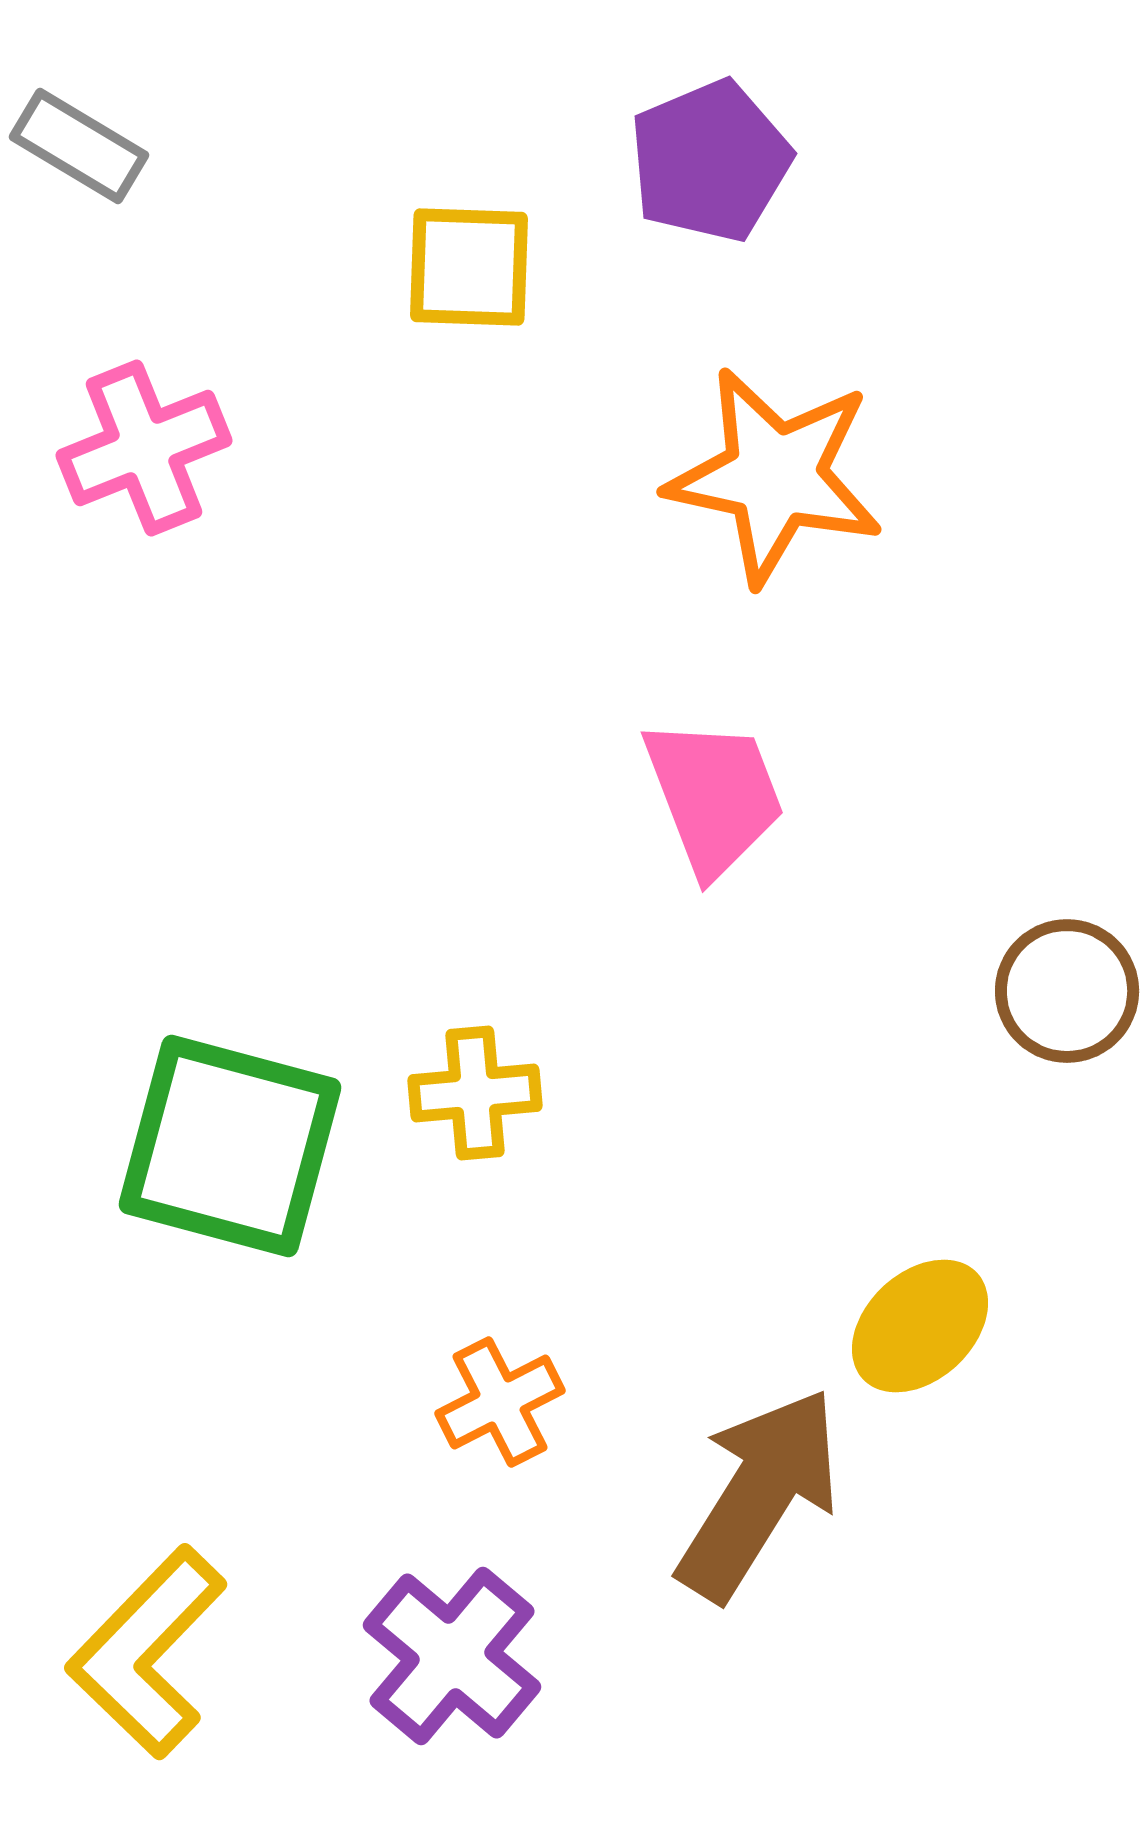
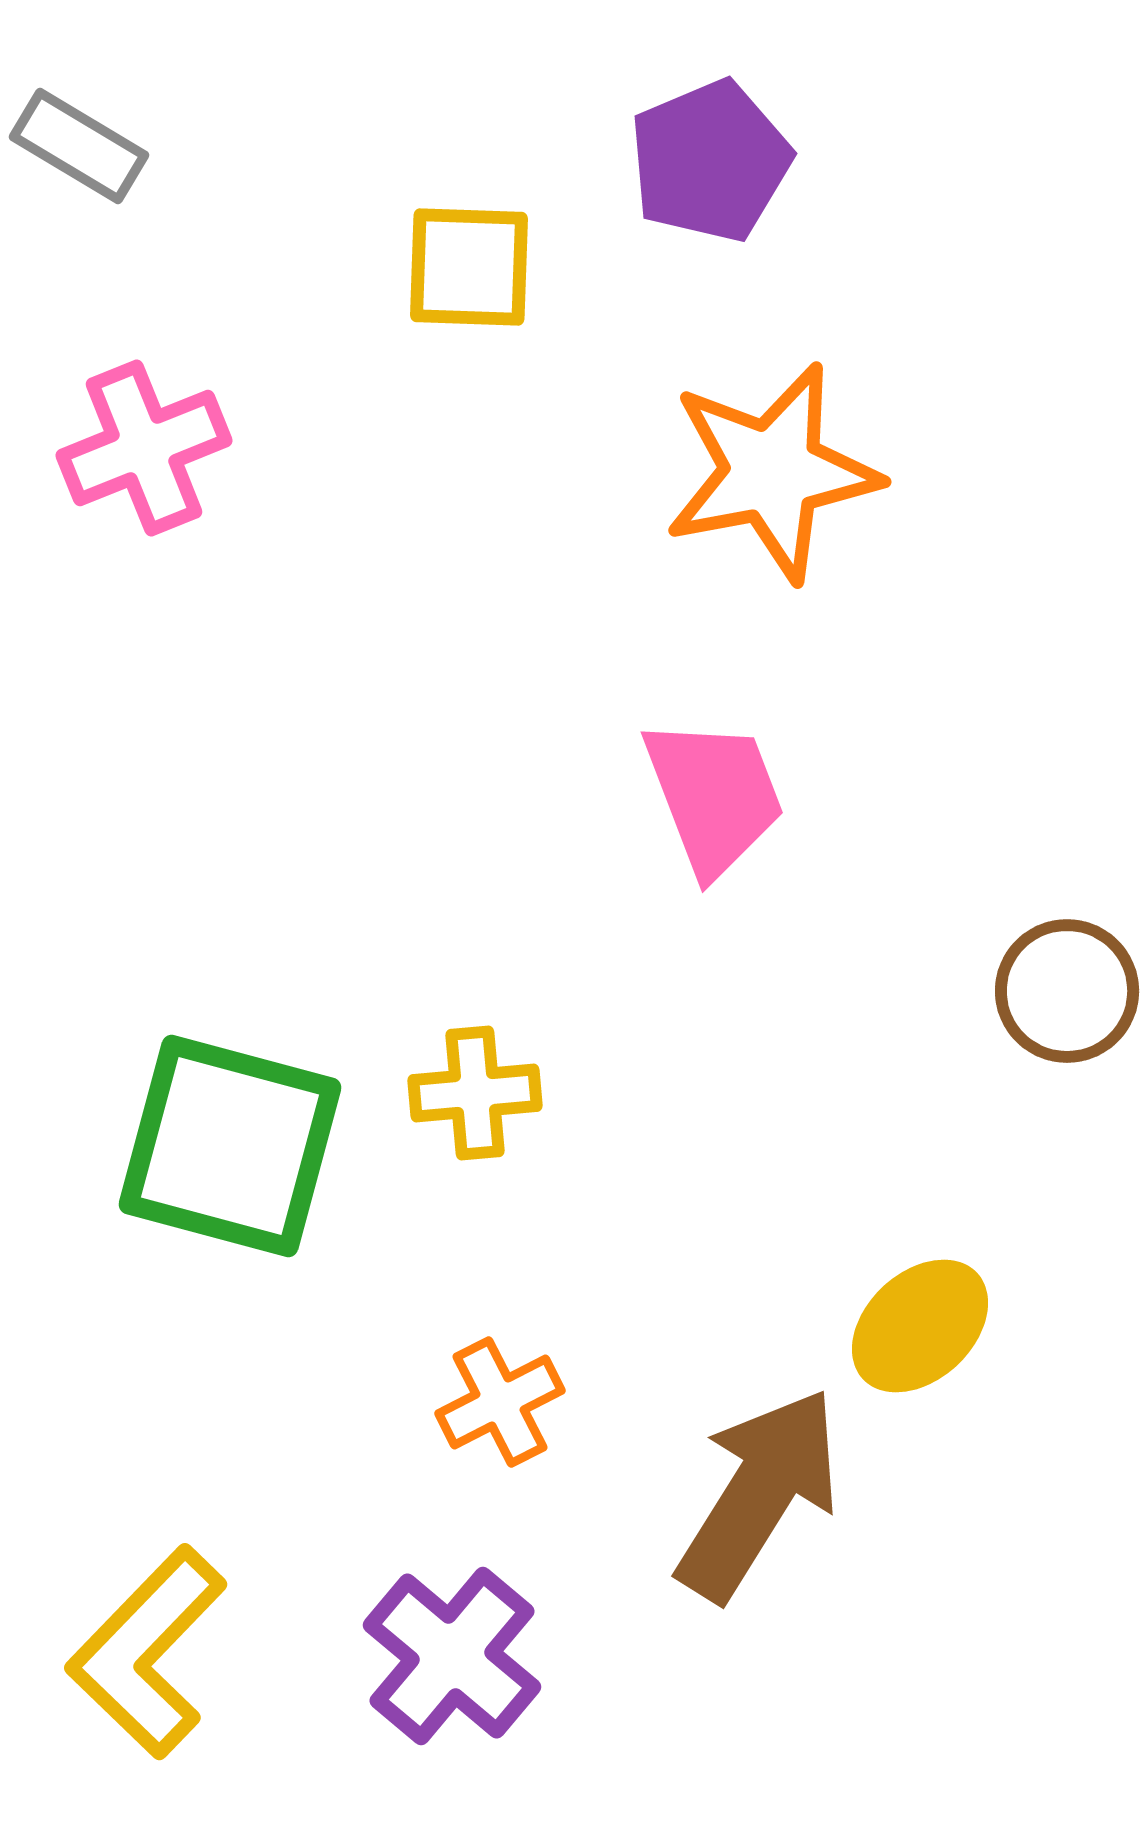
orange star: moved 3 px left, 4 px up; rotated 23 degrees counterclockwise
